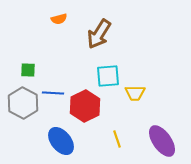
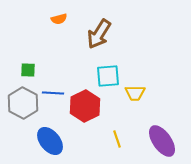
blue ellipse: moved 11 px left
